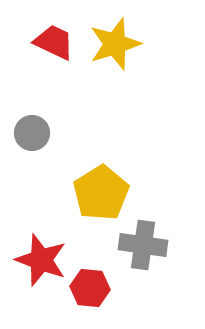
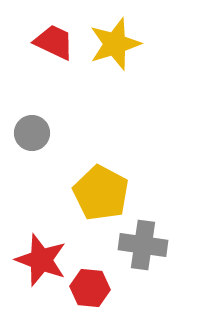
yellow pentagon: rotated 12 degrees counterclockwise
